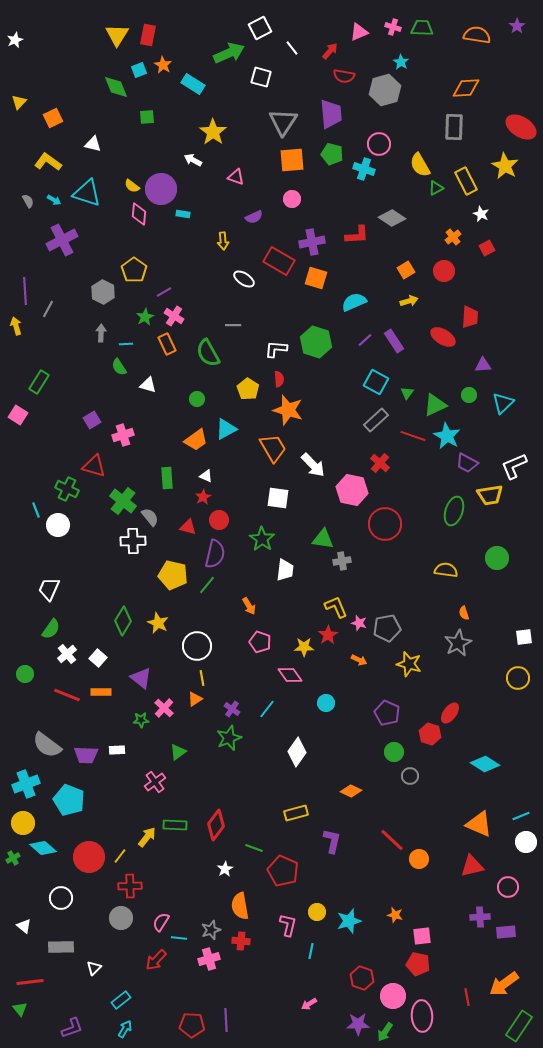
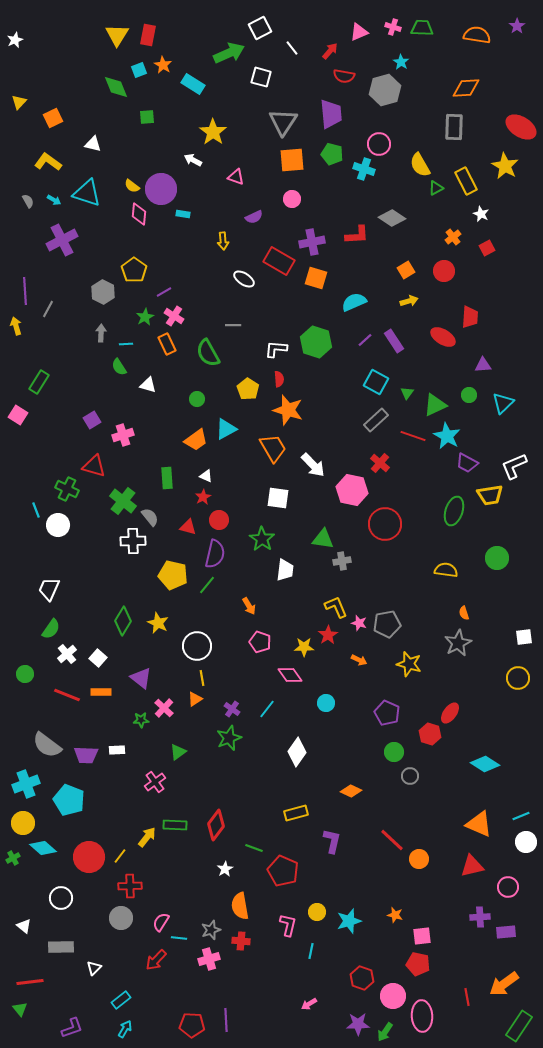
gray pentagon at (387, 628): moved 4 px up
